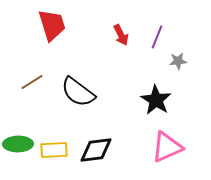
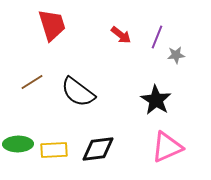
red arrow: rotated 25 degrees counterclockwise
gray star: moved 2 px left, 6 px up
black diamond: moved 2 px right, 1 px up
